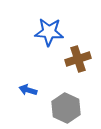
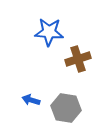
blue arrow: moved 3 px right, 10 px down
gray hexagon: rotated 16 degrees counterclockwise
